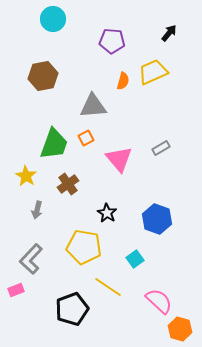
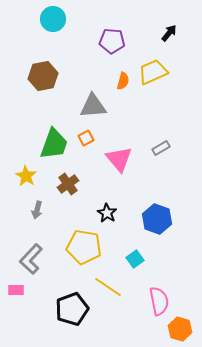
pink rectangle: rotated 21 degrees clockwise
pink semicircle: rotated 36 degrees clockwise
